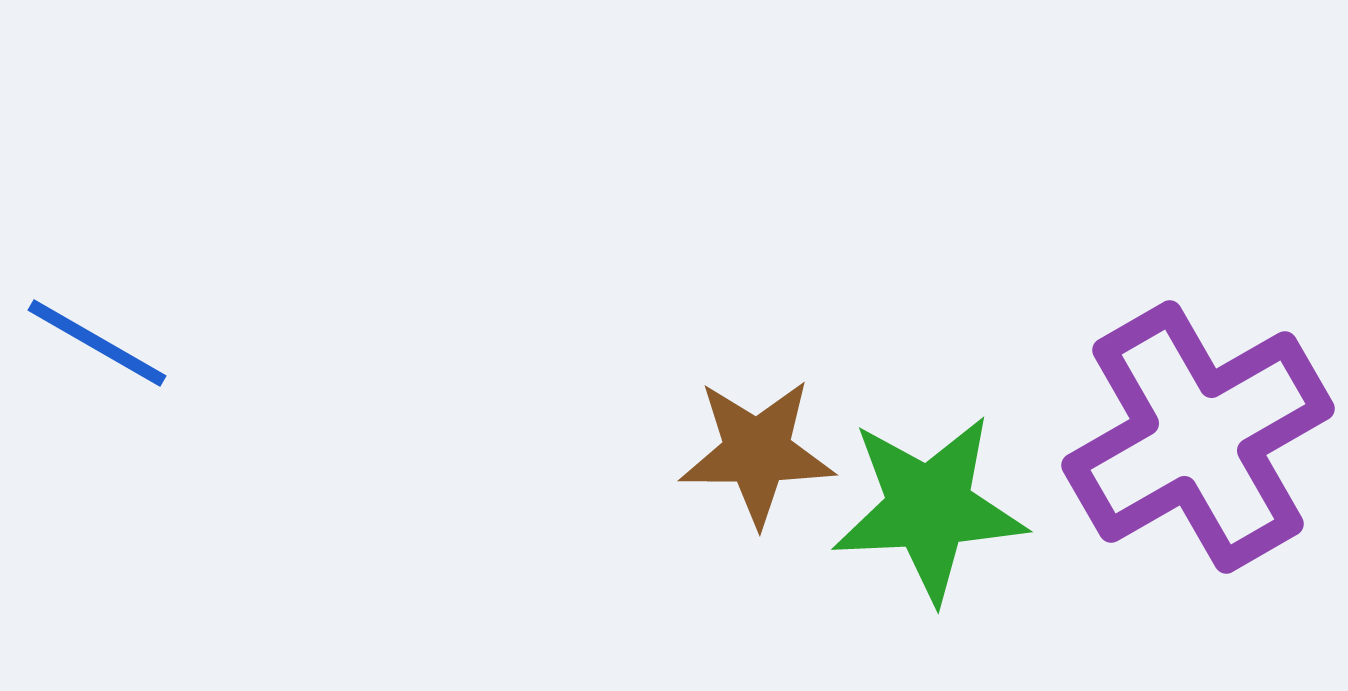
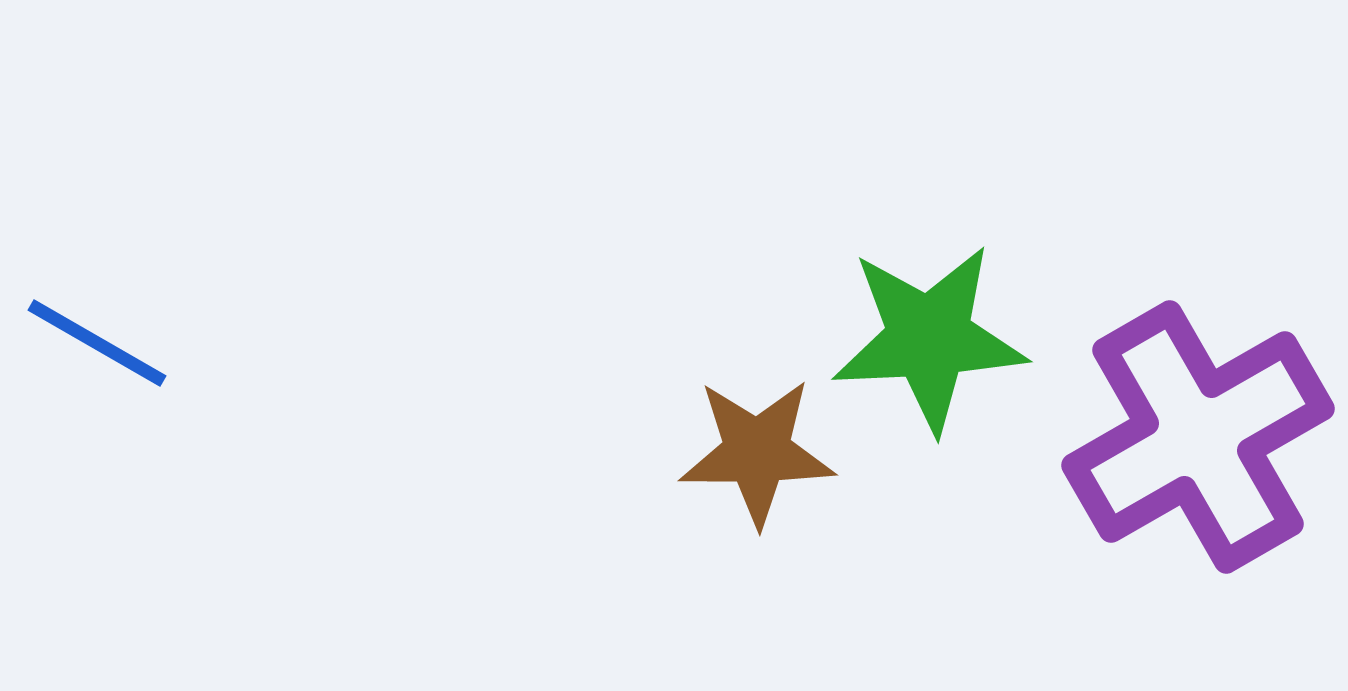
green star: moved 170 px up
